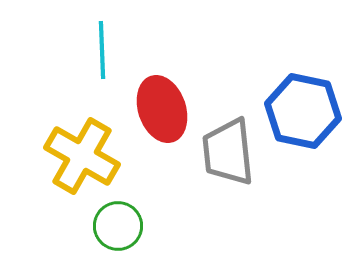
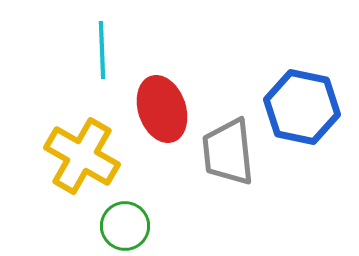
blue hexagon: moved 1 px left, 4 px up
green circle: moved 7 px right
